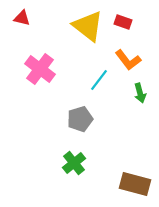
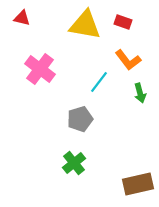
yellow triangle: moved 3 px left, 1 px up; rotated 28 degrees counterclockwise
cyan line: moved 2 px down
brown rectangle: moved 3 px right; rotated 28 degrees counterclockwise
